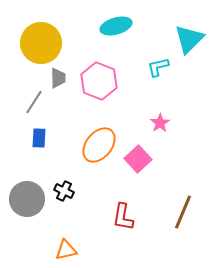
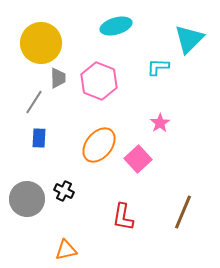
cyan L-shape: rotated 15 degrees clockwise
